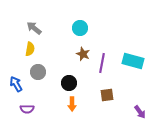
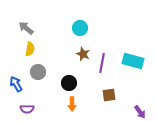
gray arrow: moved 8 px left
brown square: moved 2 px right
